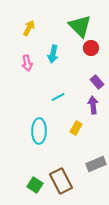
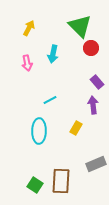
cyan line: moved 8 px left, 3 px down
brown rectangle: rotated 30 degrees clockwise
